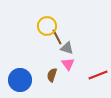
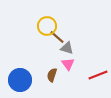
brown line: rotated 21 degrees counterclockwise
